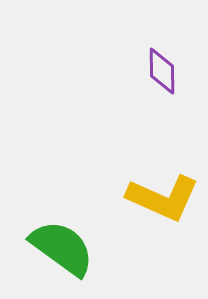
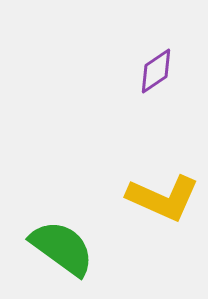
purple diamond: moved 6 px left; rotated 57 degrees clockwise
